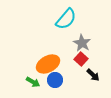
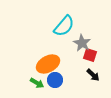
cyan semicircle: moved 2 px left, 7 px down
red square: moved 9 px right, 4 px up; rotated 24 degrees counterclockwise
green arrow: moved 4 px right, 1 px down
